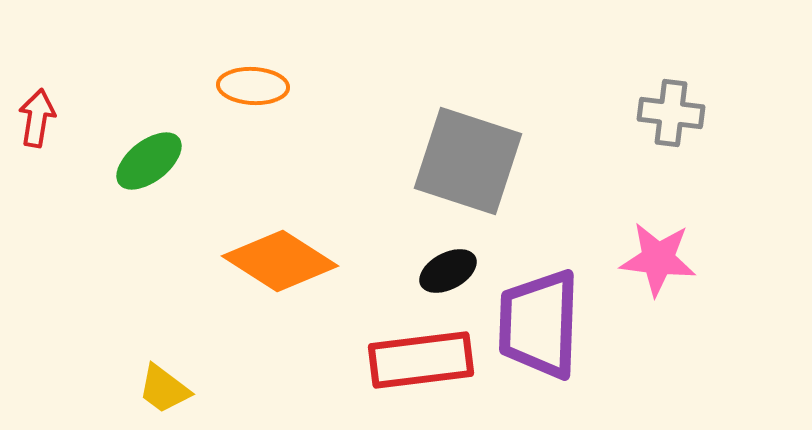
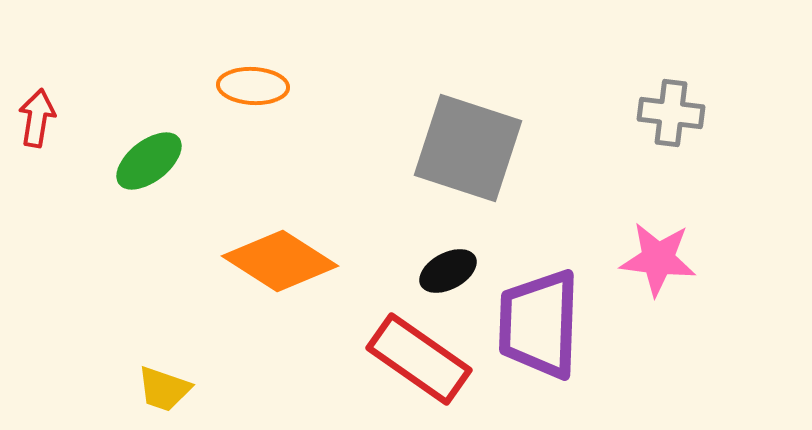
gray square: moved 13 px up
red rectangle: moved 2 px left, 1 px up; rotated 42 degrees clockwise
yellow trapezoid: rotated 18 degrees counterclockwise
